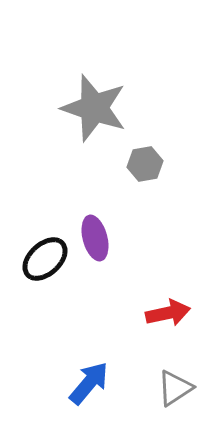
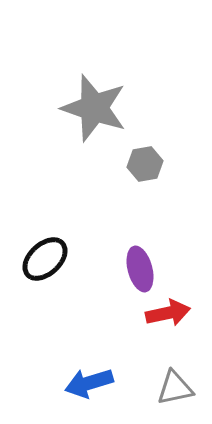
purple ellipse: moved 45 px right, 31 px down
blue arrow: rotated 147 degrees counterclockwise
gray triangle: rotated 21 degrees clockwise
